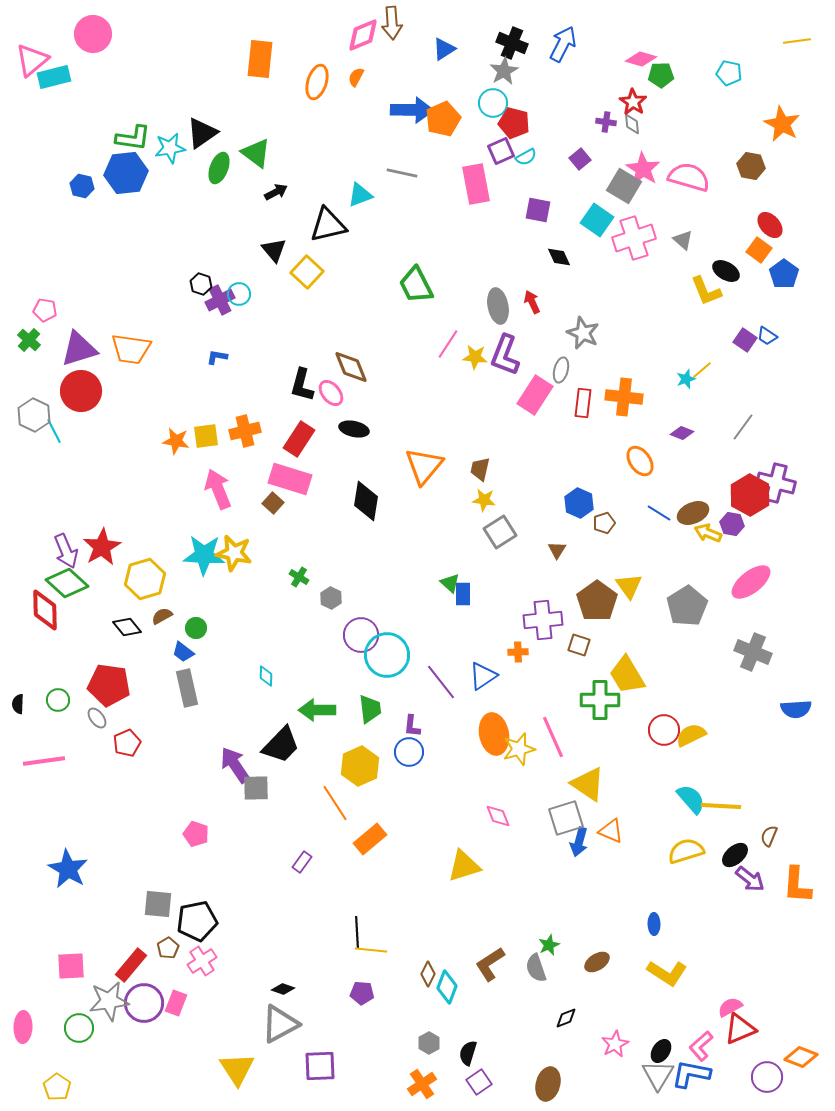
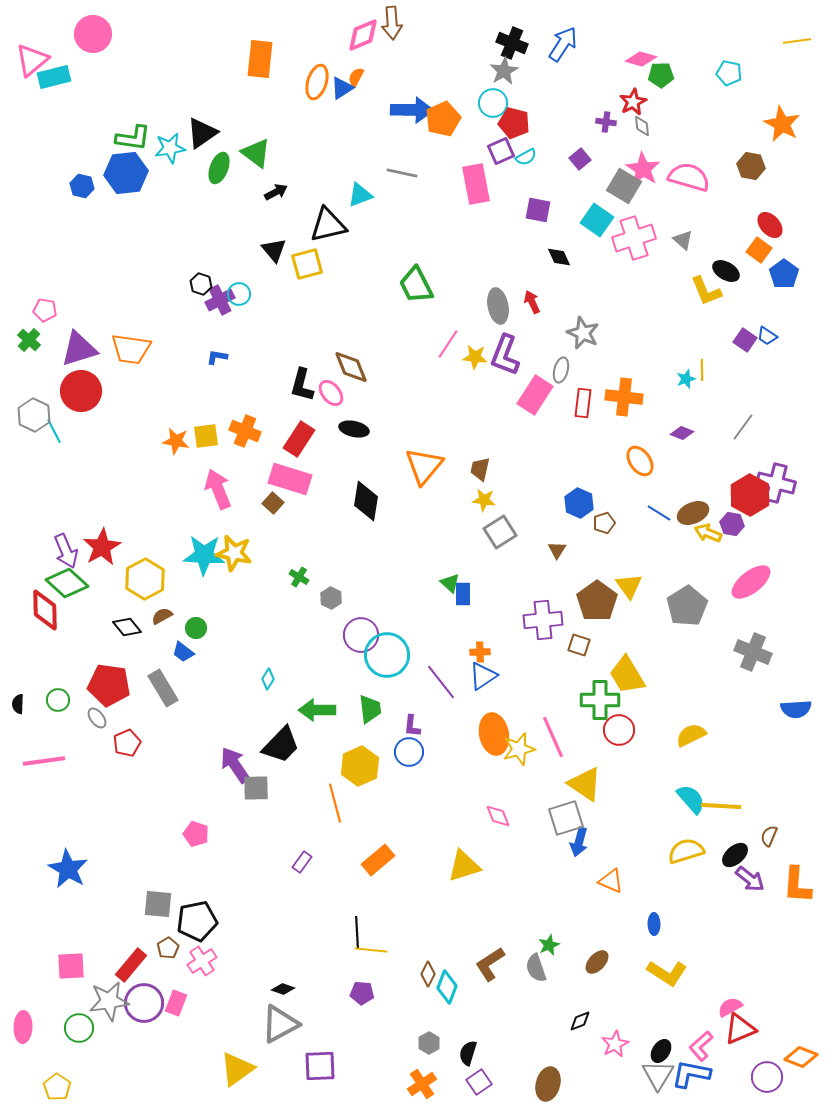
blue arrow at (563, 44): rotated 6 degrees clockwise
blue triangle at (444, 49): moved 102 px left, 39 px down
red star at (633, 102): rotated 12 degrees clockwise
gray diamond at (632, 124): moved 10 px right, 2 px down
yellow square at (307, 272): moved 8 px up; rotated 32 degrees clockwise
yellow line at (702, 370): rotated 50 degrees counterclockwise
orange cross at (245, 431): rotated 36 degrees clockwise
yellow hexagon at (145, 579): rotated 12 degrees counterclockwise
orange cross at (518, 652): moved 38 px left
cyan diamond at (266, 676): moved 2 px right, 3 px down; rotated 30 degrees clockwise
gray rectangle at (187, 688): moved 24 px left; rotated 18 degrees counterclockwise
red circle at (664, 730): moved 45 px left
yellow triangle at (588, 784): moved 3 px left
orange line at (335, 803): rotated 18 degrees clockwise
orange triangle at (611, 831): moved 50 px down
orange rectangle at (370, 839): moved 8 px right, 21 px down
brown ellipse at (597, 962): rotated 15 degrees counterclockwise
black diamond at (566, 1018): moved 14 px right, 3 px down
yellow triangle at (237, 1069): rotated 27 degrees clockwise
